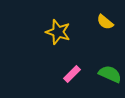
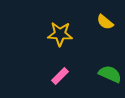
yellow star: moved 2 px right, 2 px down; rotated 15 degrees counterclockwise
pink rectangle: moved 12 px left, 2 px down
